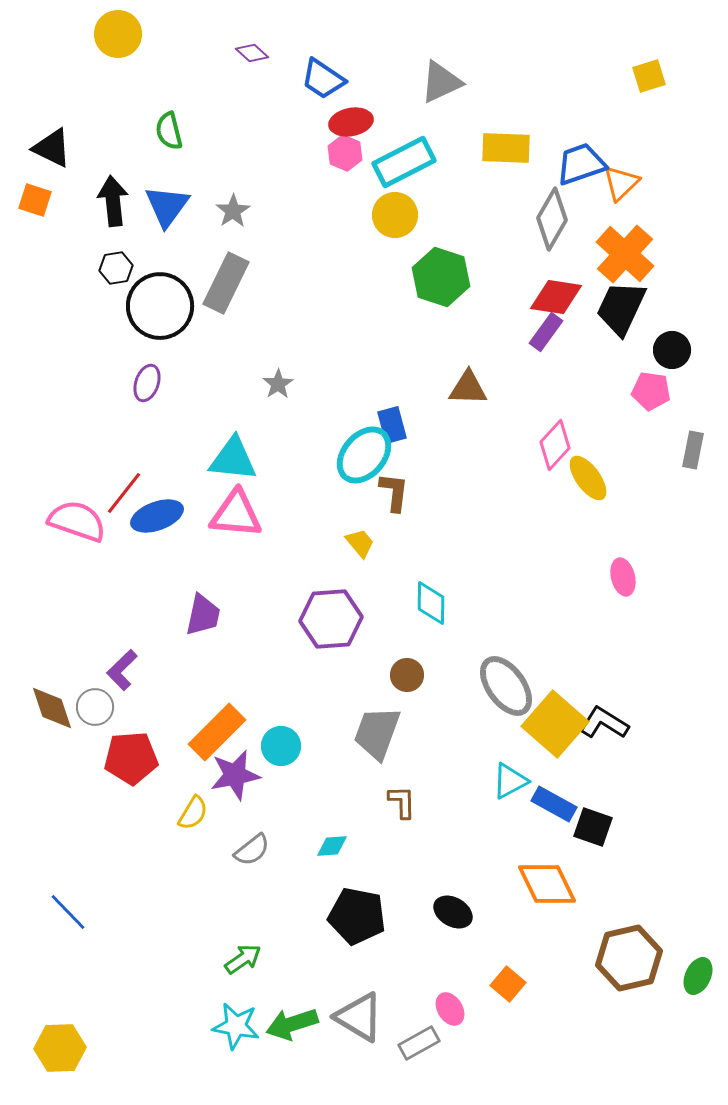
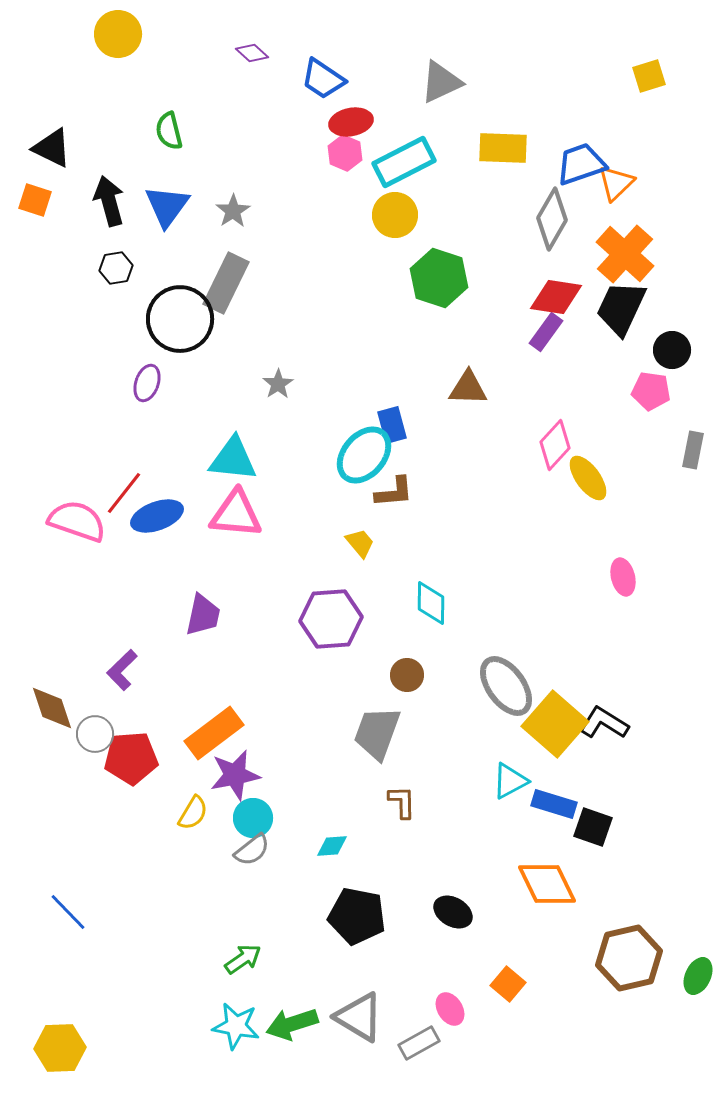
yellow rectangle at (506, 148): moved 3 px left
orange triangle at (621, 183): moved 5 px left
black arrow at (113, 201): moved 4 px left; rotated 9 degrees counterclockwise
green hexagon at (441, 277): moved 2 px left, 1 px down
black circle at (160, 306): moved 20 px right, 13 px down
brown L-shape at (394, 492): rotated 78 degrees clockwise
gray circle at (95, 707): moved 27 px down
orange rectangle at (217, 732): moved 3 px left, 1 px down; rotated 8 degrees clockwise
cyan circle at (281, 746): moved 28 px left, 72 px down
blue rectangle at (554, 804): rotated 12 degrees counterclockwise
